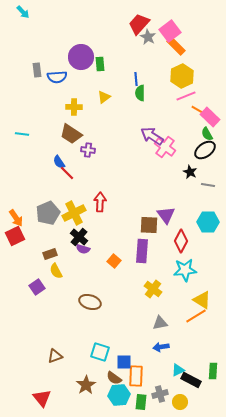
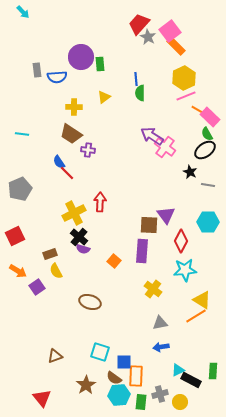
yellow hexagon at (182, 76): moved 2 px right, 2 px down
gray pentagon at (48, 213): moved 28 px left, 24 px up
orange arrow at (16, 218): moved 2 px right, 53 px down; rotated 24 degrees counterclockwise
